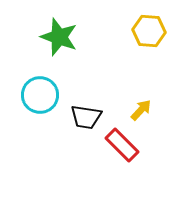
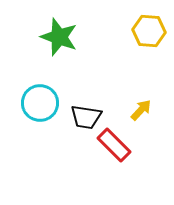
cyan circle: moved 8 px down
red rectangle: moved 8 px left
